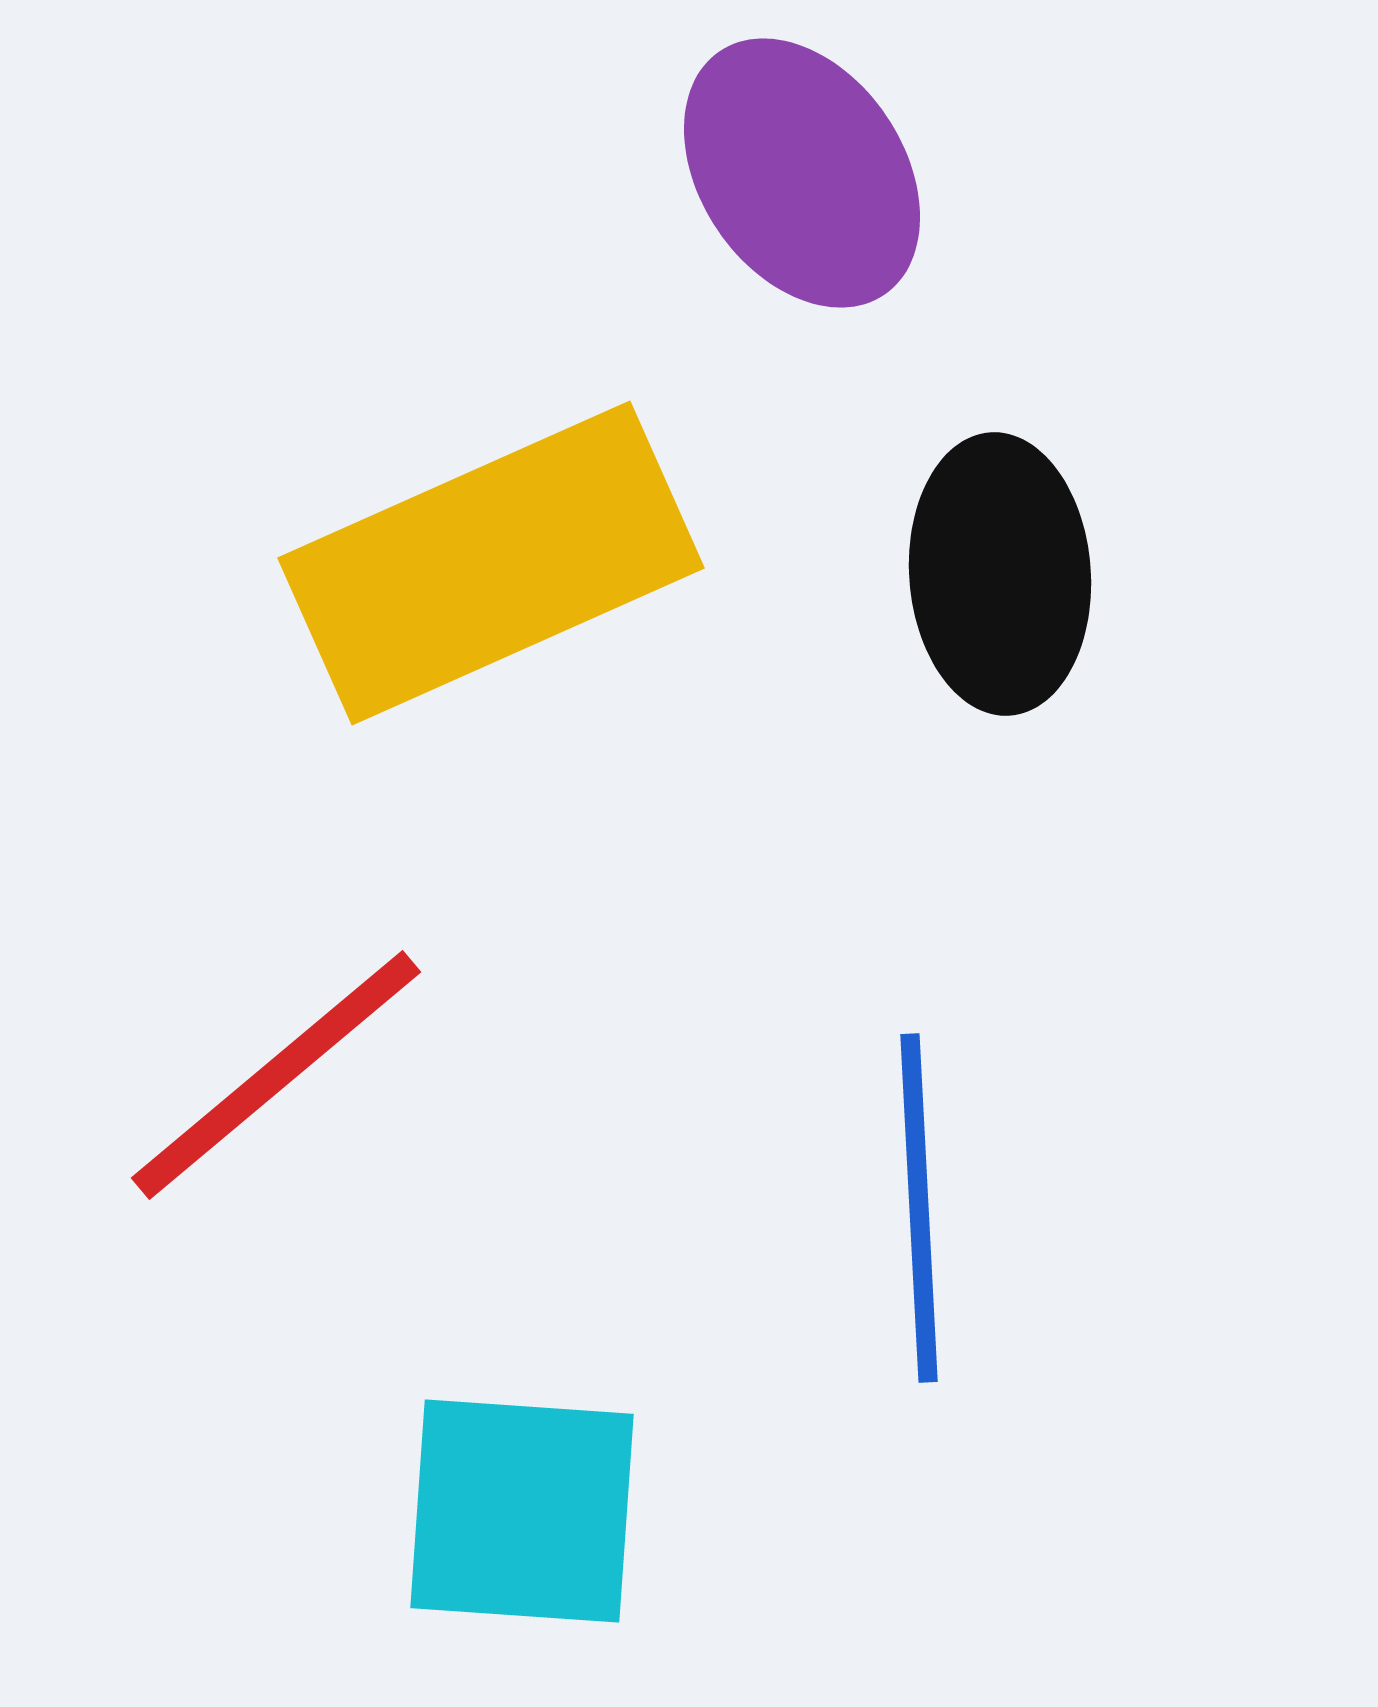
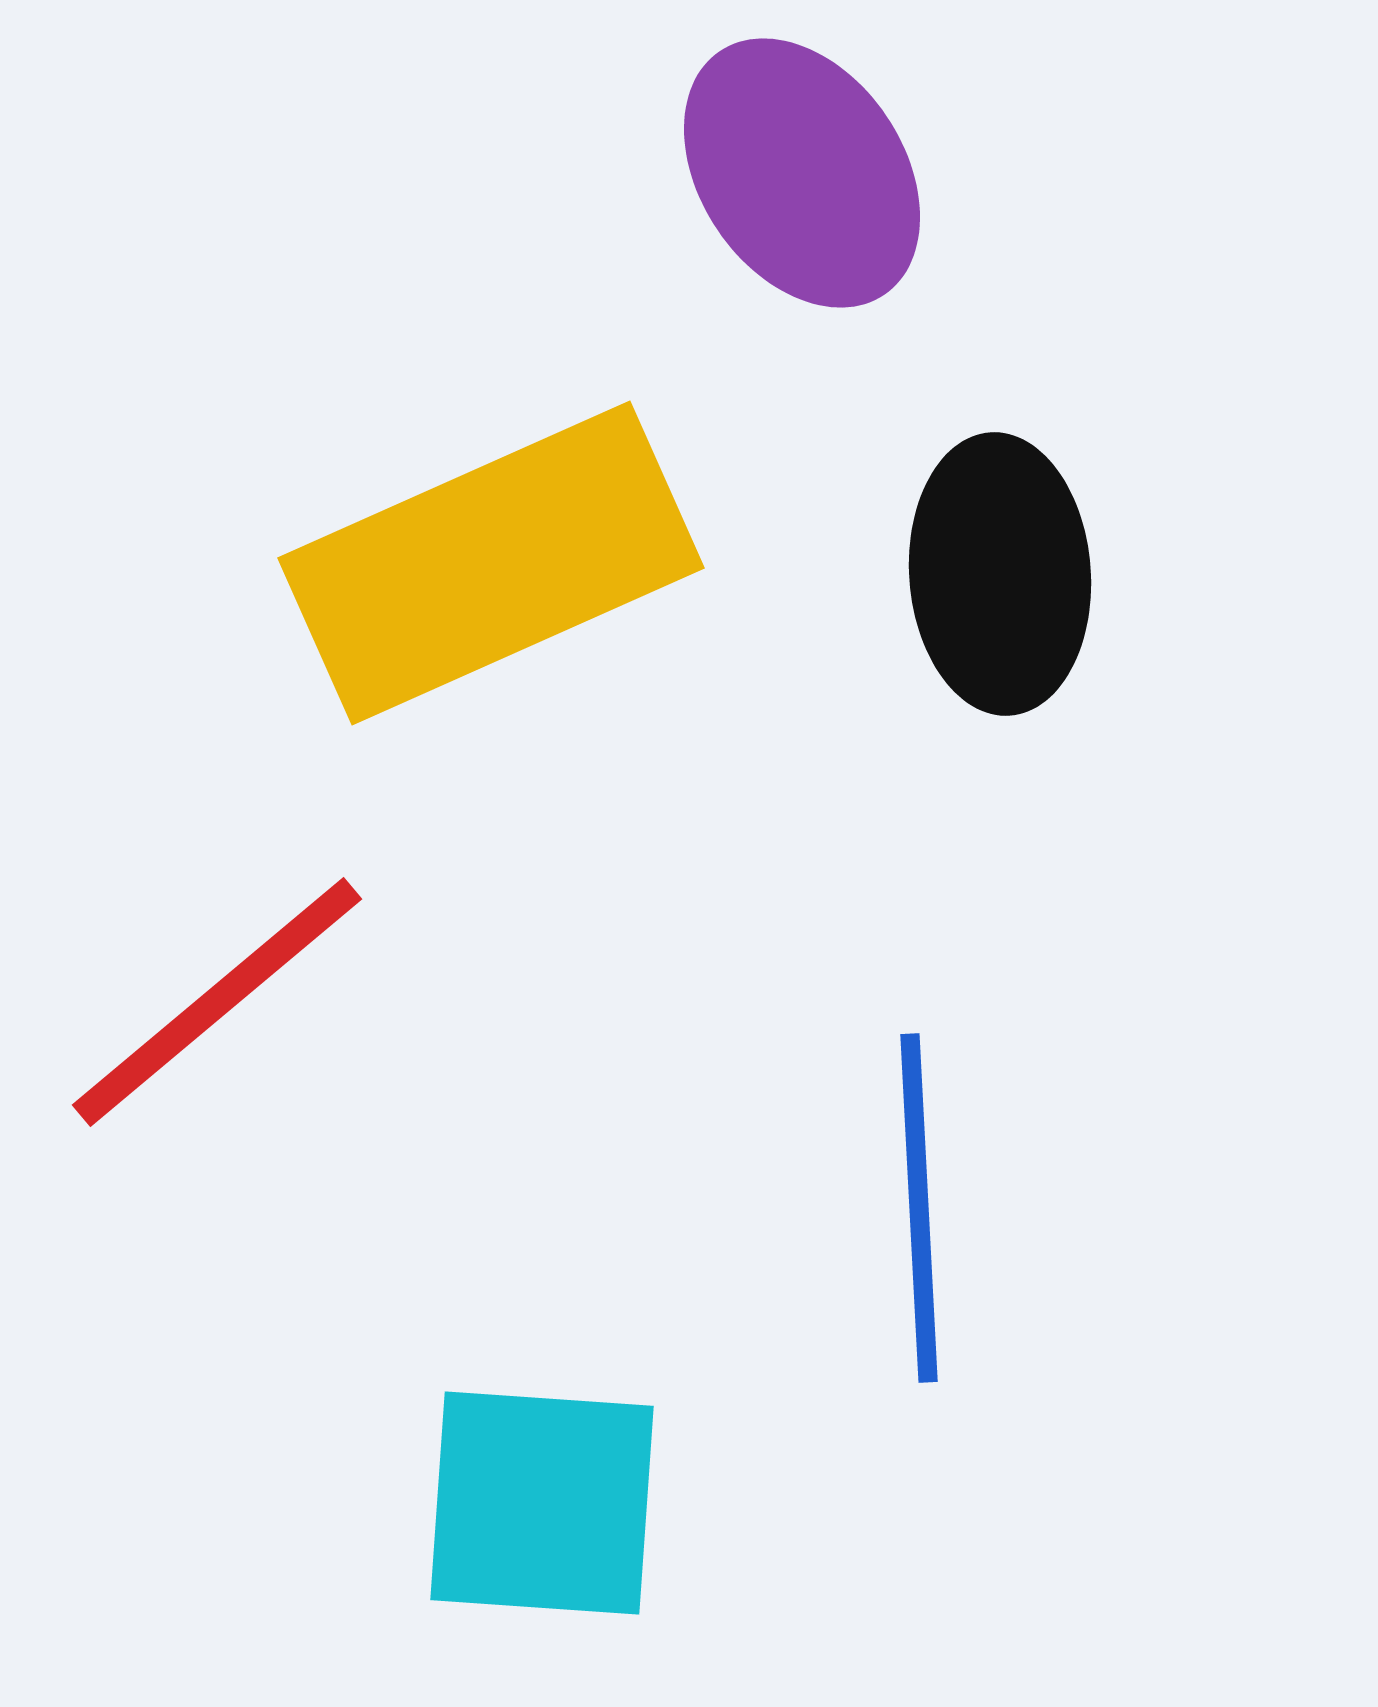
red line: moved 59 px left, 73 px up
cyan square: moved 20 px right, 8 px up
